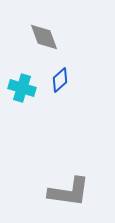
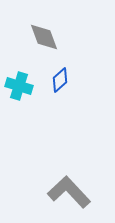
cyan cross: moved 3 px left, 2 px up
gray L-shape: rotated 141 degrees counterclockwise
